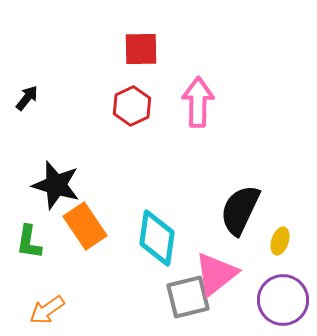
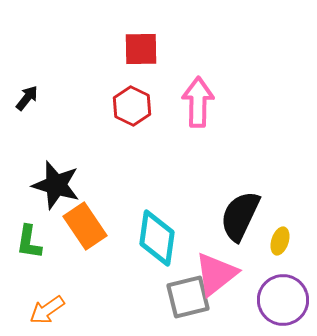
red hexagon: rotated 9 degrees counterclockwise
black semicircle: moved 6 px down
